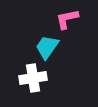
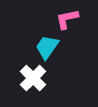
white cross: rotated 36 degrees counterclockwise
